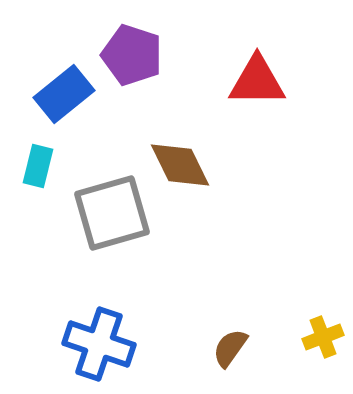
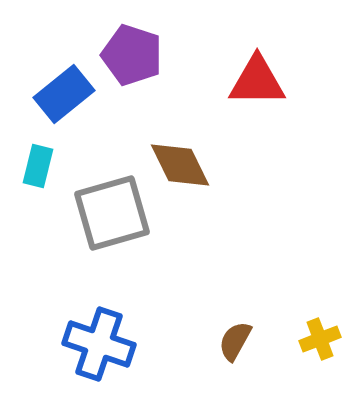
yellow cross: moved 3 px left, 2 px down
brown semicircle: moved 5 px right, 7 px up; rotated 6 degrees counterclockwise
